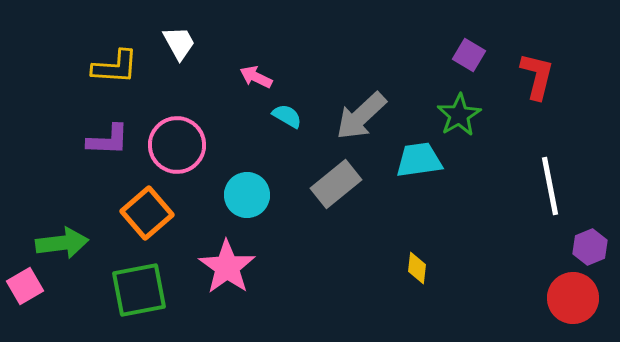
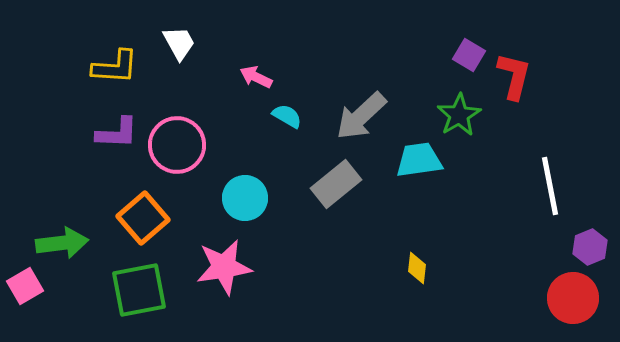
red L-shape: moved 23 px left
purple L-shape: moved 9 px right, 7 px up
cyan circle: moved 2 px left, 3 px down
orange square: moved 4 px left, 5 px down
pink star: moved 3 px left; rotated 28 degrees clockwise
